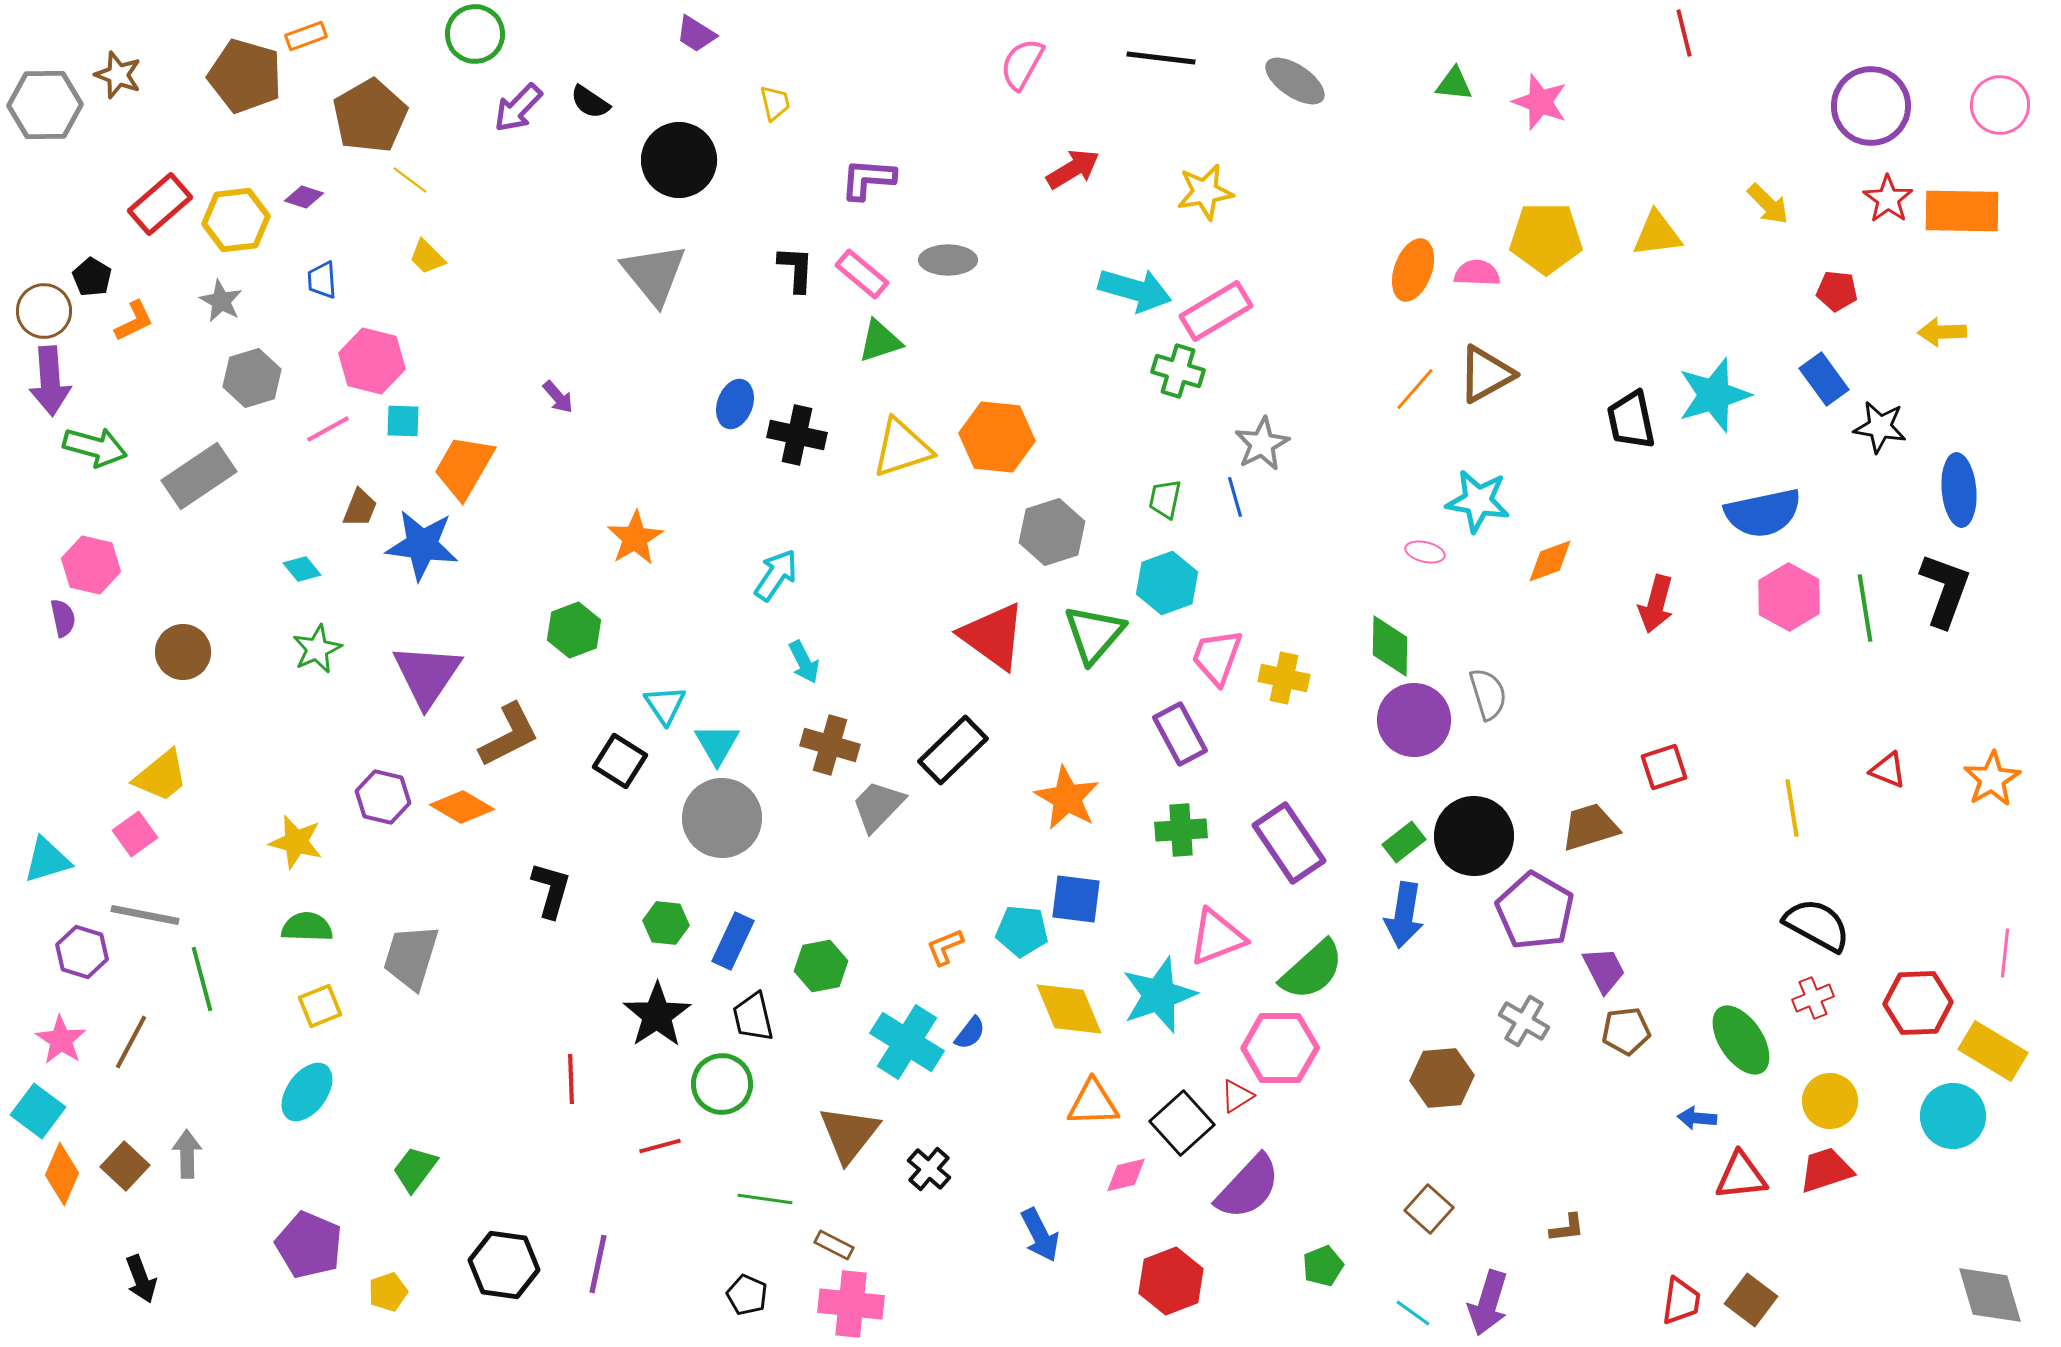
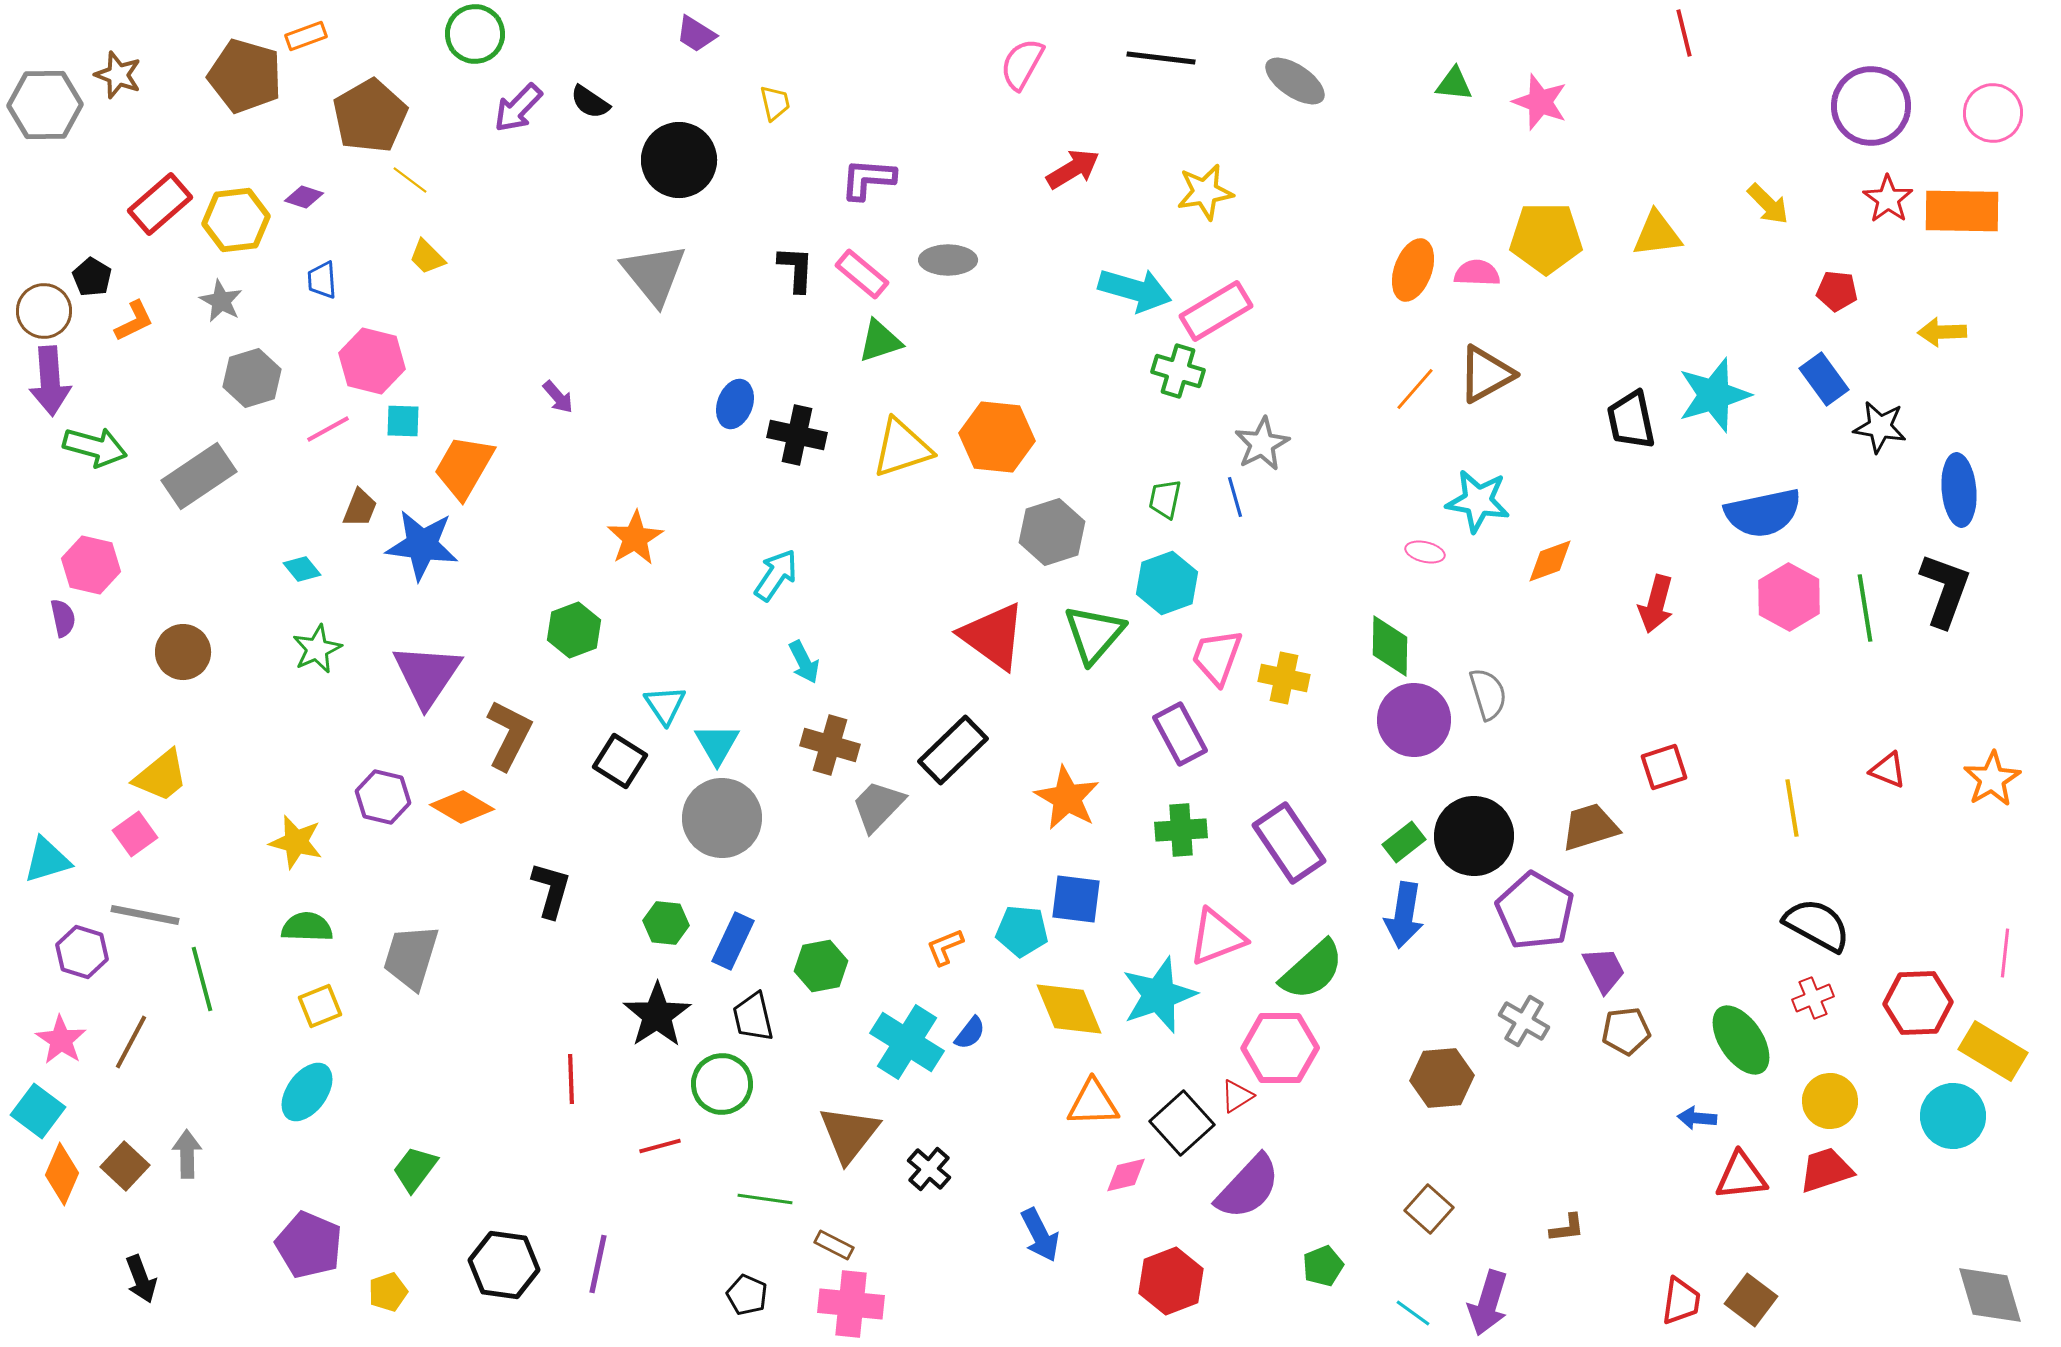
pink circle at (2000, 105): moved 7 px left, 8 px down
brown L-shape at (509, 735): rotated 36 degrees counterclockwise
